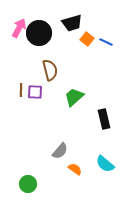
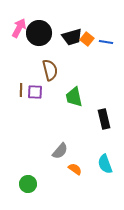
black trapezoid: moved 14 px down
blue line: rotated 16 degrees counterclockwise
green trapezoid: rotated 60 degrees counterclockwise
cyan semicircle: rotated 30 degrees clockwise
